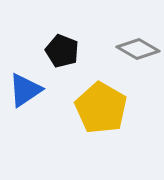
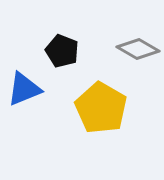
blue triangle: moved 1 px left, 1 px up; rotated 12 degrees clockwise
